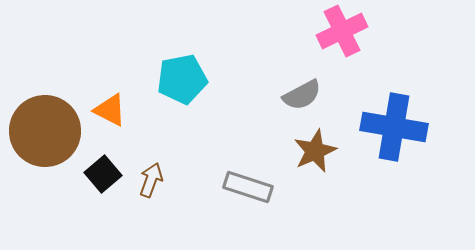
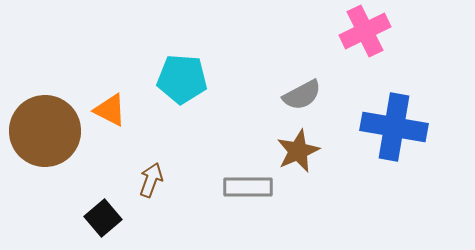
pink cross: moved 23 px right
cyan pentagon: rotated 15 degrees clockwise
brown star: moved 17 px left
black square: moved 44 px down
gray rectangle: rotated 18 degrees counterclockwise
